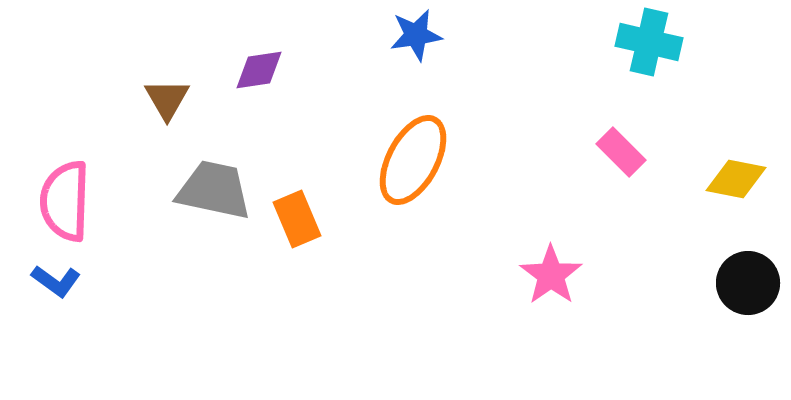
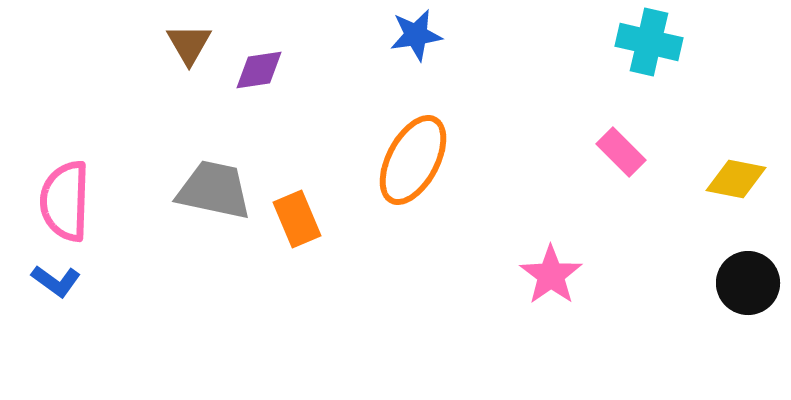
brown triangle: moved 22 px right, 55 px up
